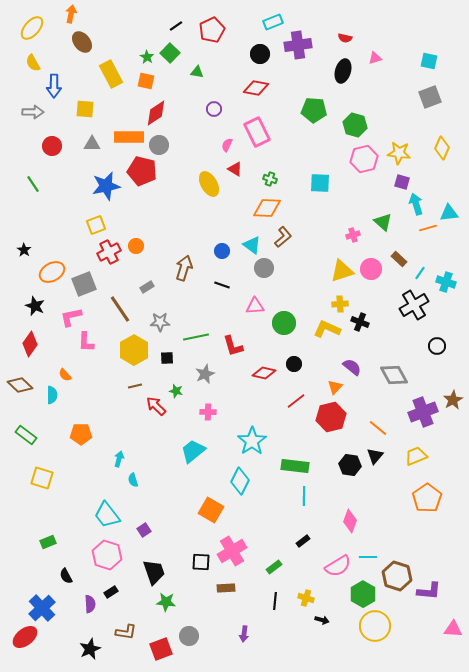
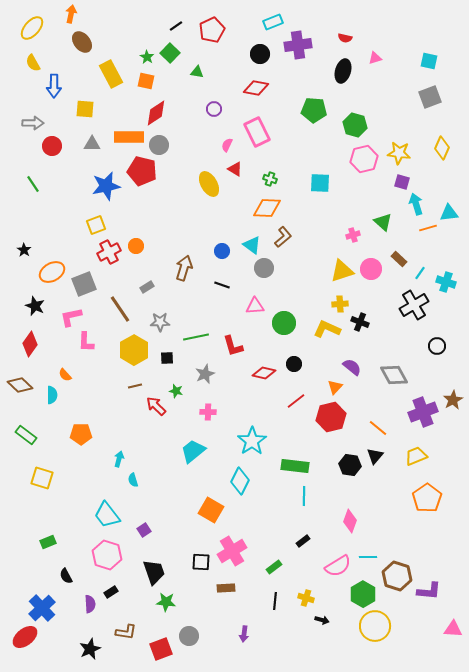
gray arrow at (33, 112): moved 11 px down
